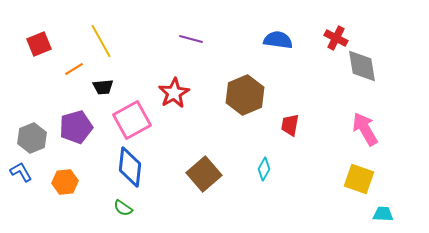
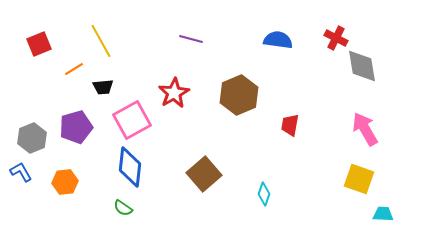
brown hexagon: moved 6 px left
cyan diamond: moved 25 px down; rotated 10 degrees counterclockwise
